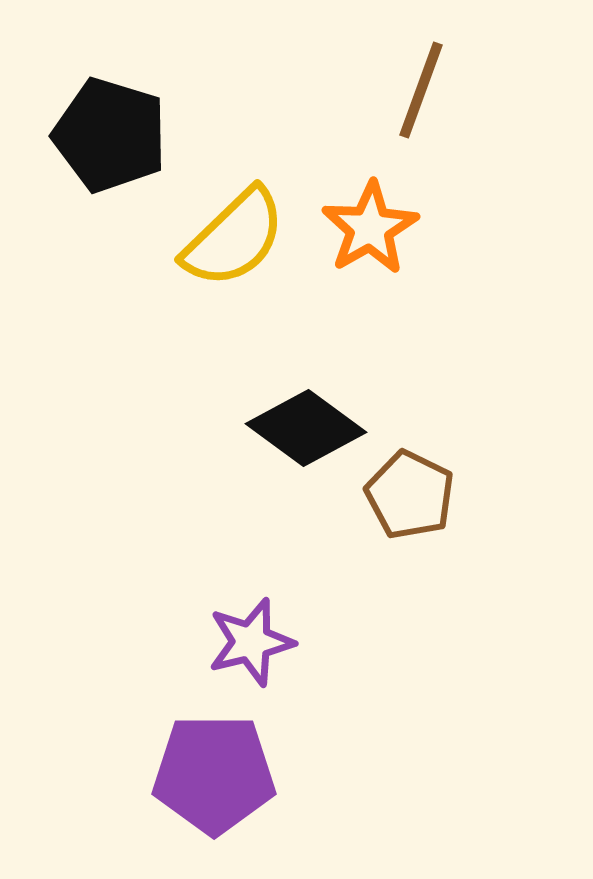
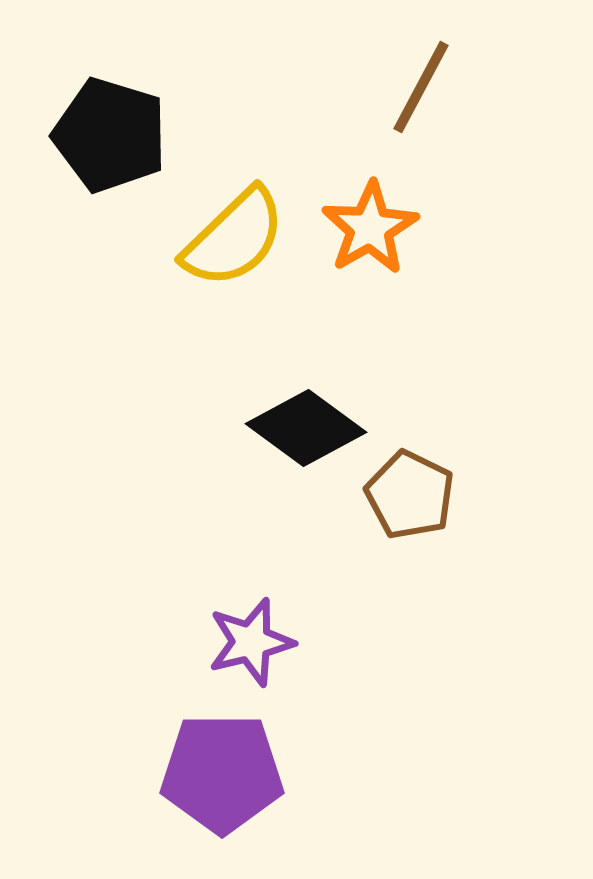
brown line: moved 3 px up; rotated 8 degrees clockwise
purple pentagon: moved 8 px right, 1 px up
